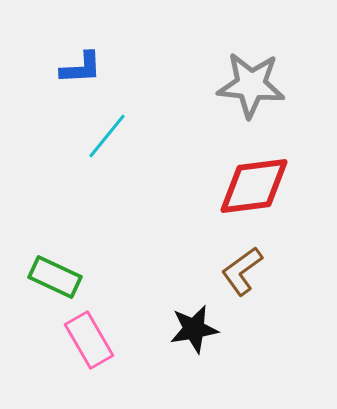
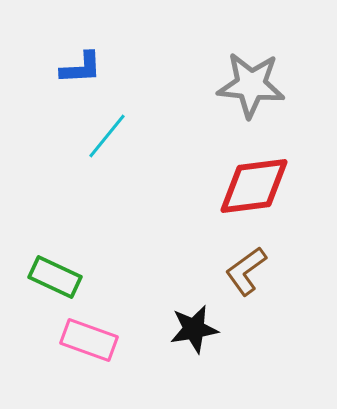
brown L-shape: moved 4 px right
pink rectangle: rotated 40 degrees counterclockwise
